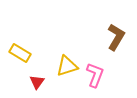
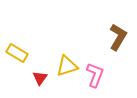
brown L-shape: moved 2 px right
yellow rectangle: moved 3 px left
red triangle: moved 3 px right, 4 px up
